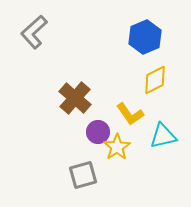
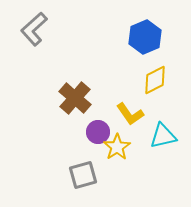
gray L-shape: moved 3 px up
